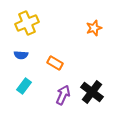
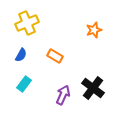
orange star: moved 2 px down
blue semicircle: rotated 64 degrees counterclockwise
orange rectangle: moved 7 px up
cyan rectangle: moved 2 px up
black cross: moved 1 px right, 4 px up
